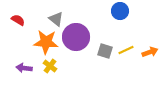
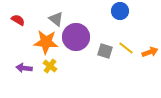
yellow line: moved 2 px up; rotated 63 degrees clockwise
